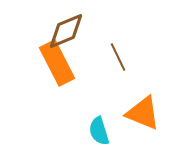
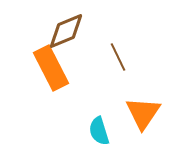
orange rectangle: moved 6 px left, 5 px down
orange triangle: rotated 42 degrees clockwise
